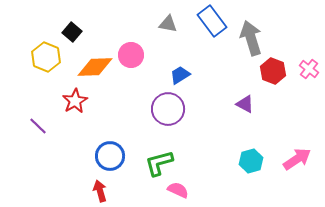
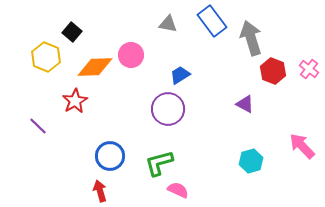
pink arrow: moved 5 px right, 13 px up; rotated 100 degrees counterclockwise
